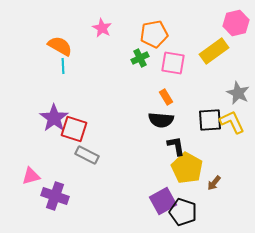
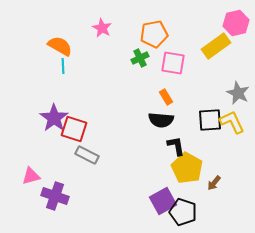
yellow rectangle: moved 2 px right, 5 px up
